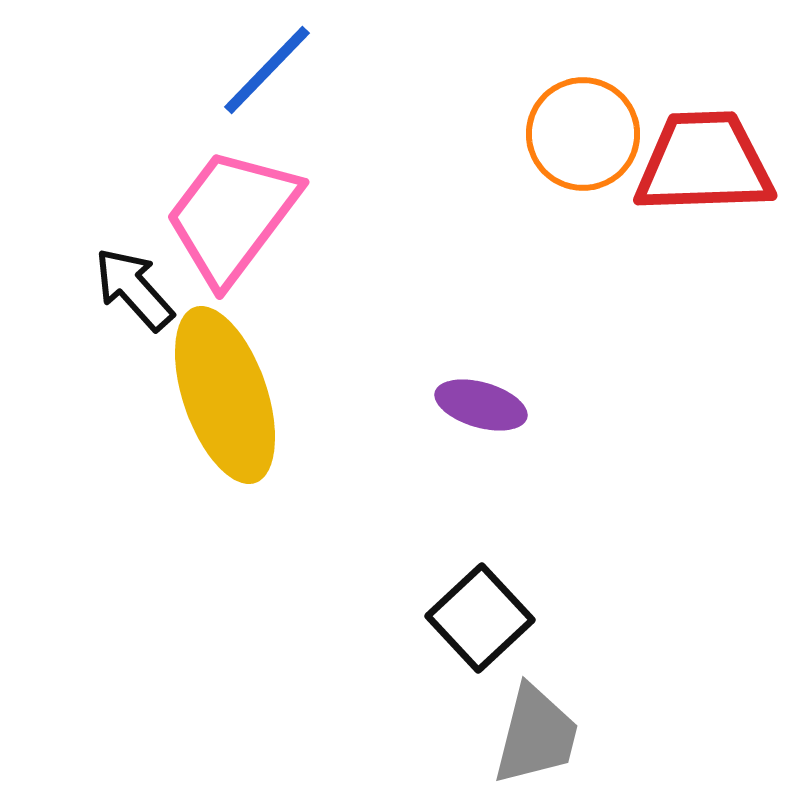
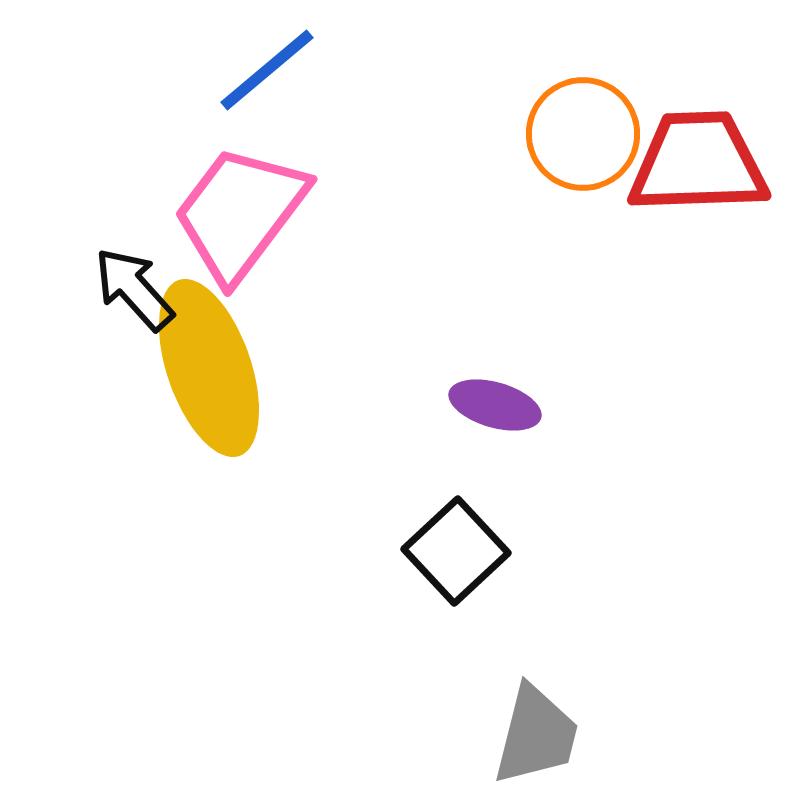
blue line: rotated 6 degrees clockwise
red trapezoid: moved 6 px left
pink trapezoid: moved 8 px right, 3 px up
yellow ellipse: moved 16 px left, 27 px up
purple ellipse: moved 14 px right
black square: moved 24 px left, 67 px up
